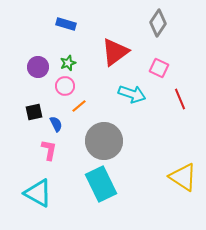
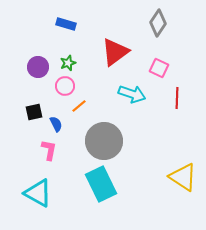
red line: moved 3 px left, 1 px up; rotated 25 degrees clockwise
